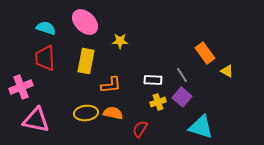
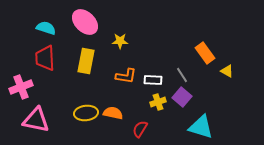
orange L-shape: moved 15 px right, 9 px up; rotated 15 degrees clockwise
